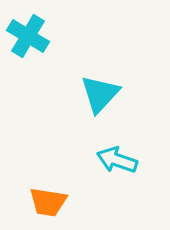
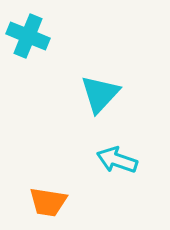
cyan cross: rotated 9 degrees counterclockwise
